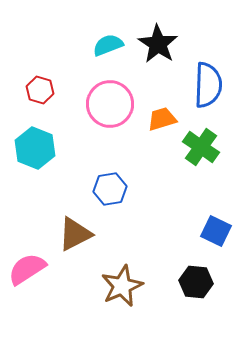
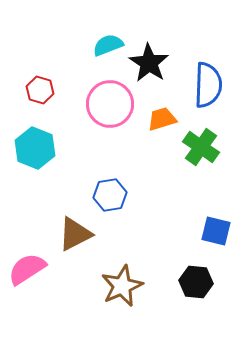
black star: moved 9 px left, 19 px down
blue hexagon: moved 6 px down
blue square: rotated 12 degrees counterclockwise
